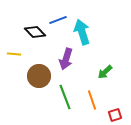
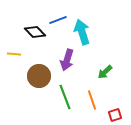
purple arrow: moved 1 px right, 1 px down
